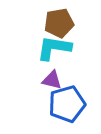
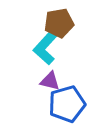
cyan L-shape: moved 8 px left, 1 px up; rotated 57 degrees counterclockwise
purple triangle: moved 2 px left, 1 px down
